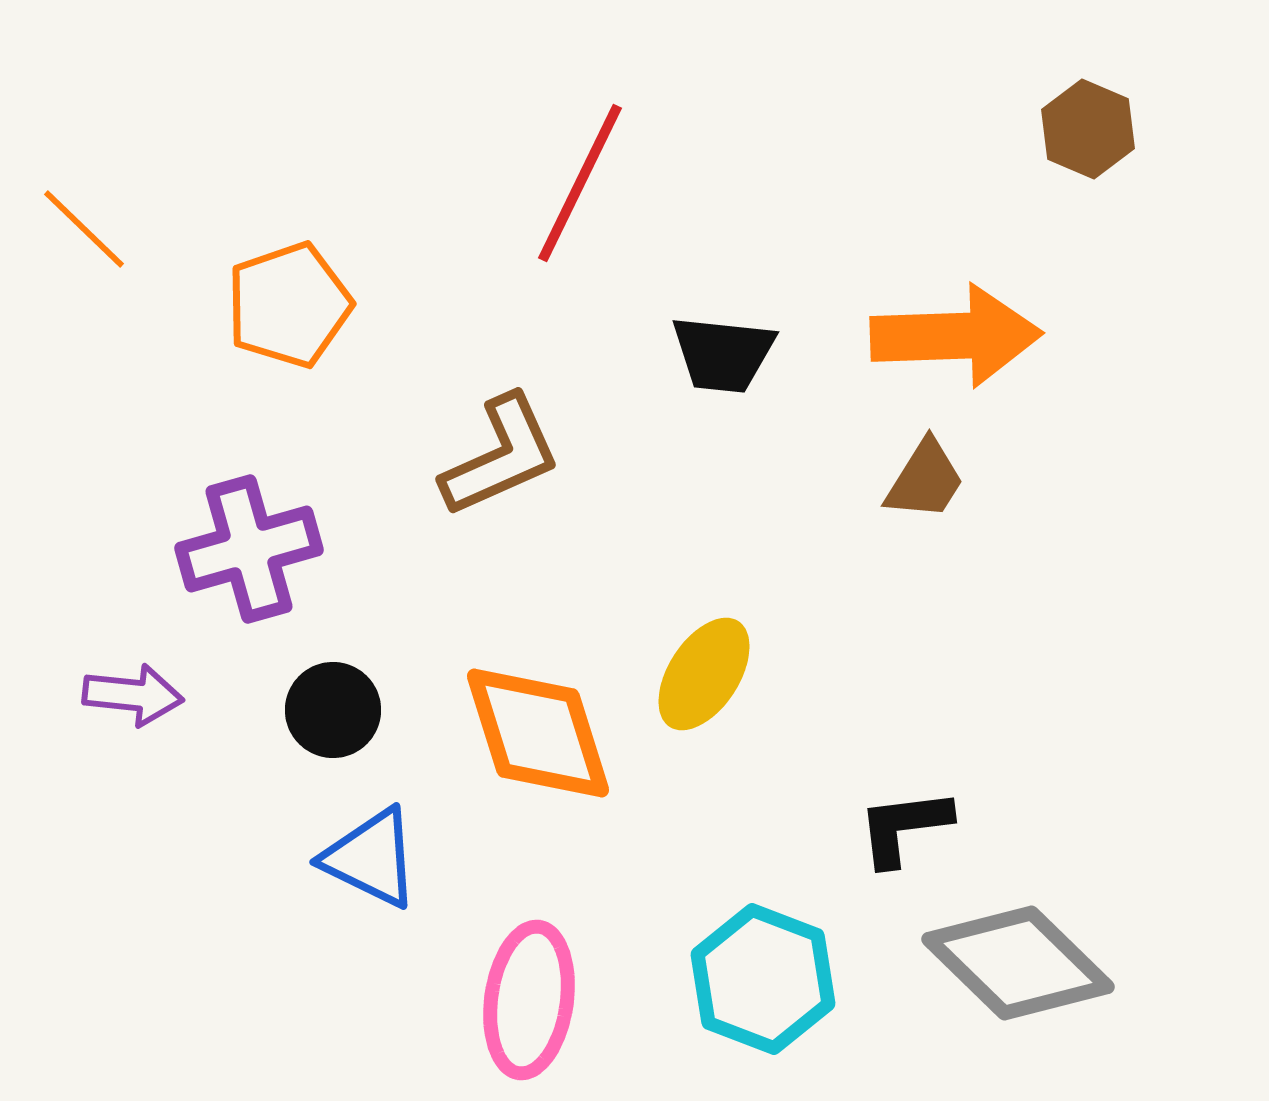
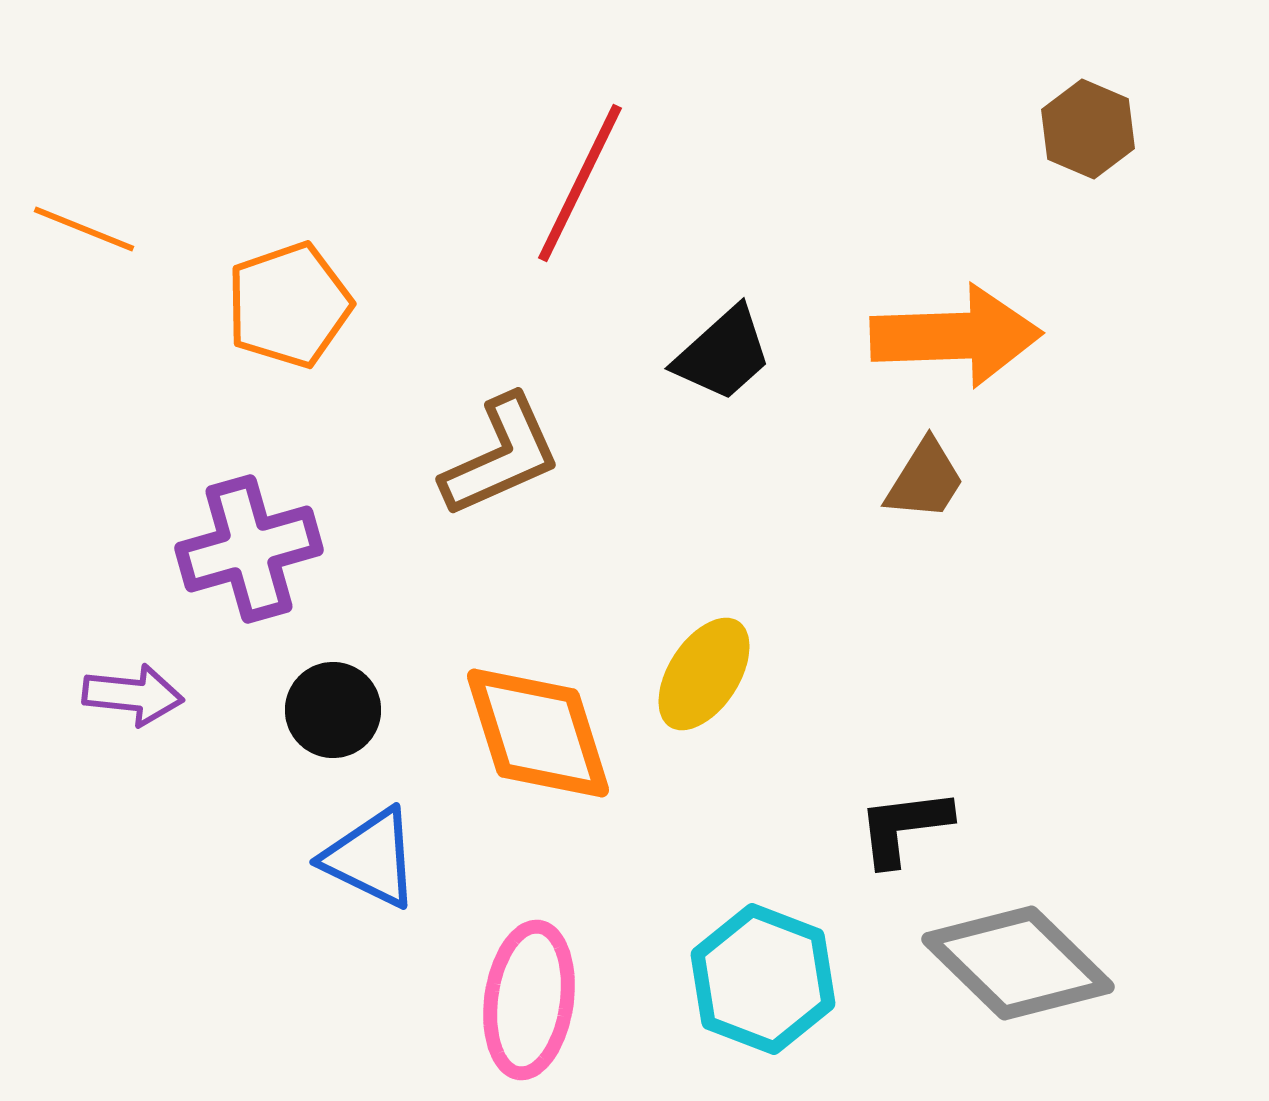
orange line: rotated 22 degrees counterclockwise
black trapezoid: rotated 48 degrees counterclockwise
